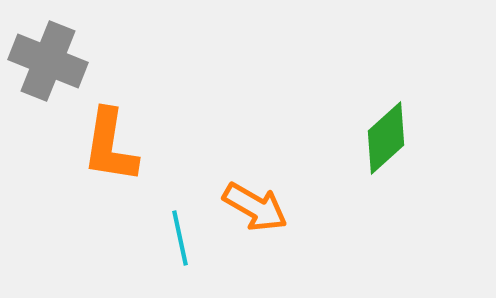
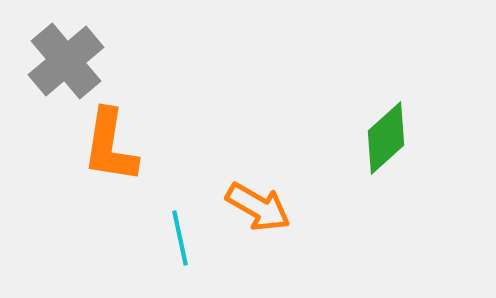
gray cross: moved 18 px right; rotated 28 degrees clockwise
orange arrow: moved 3 px right
